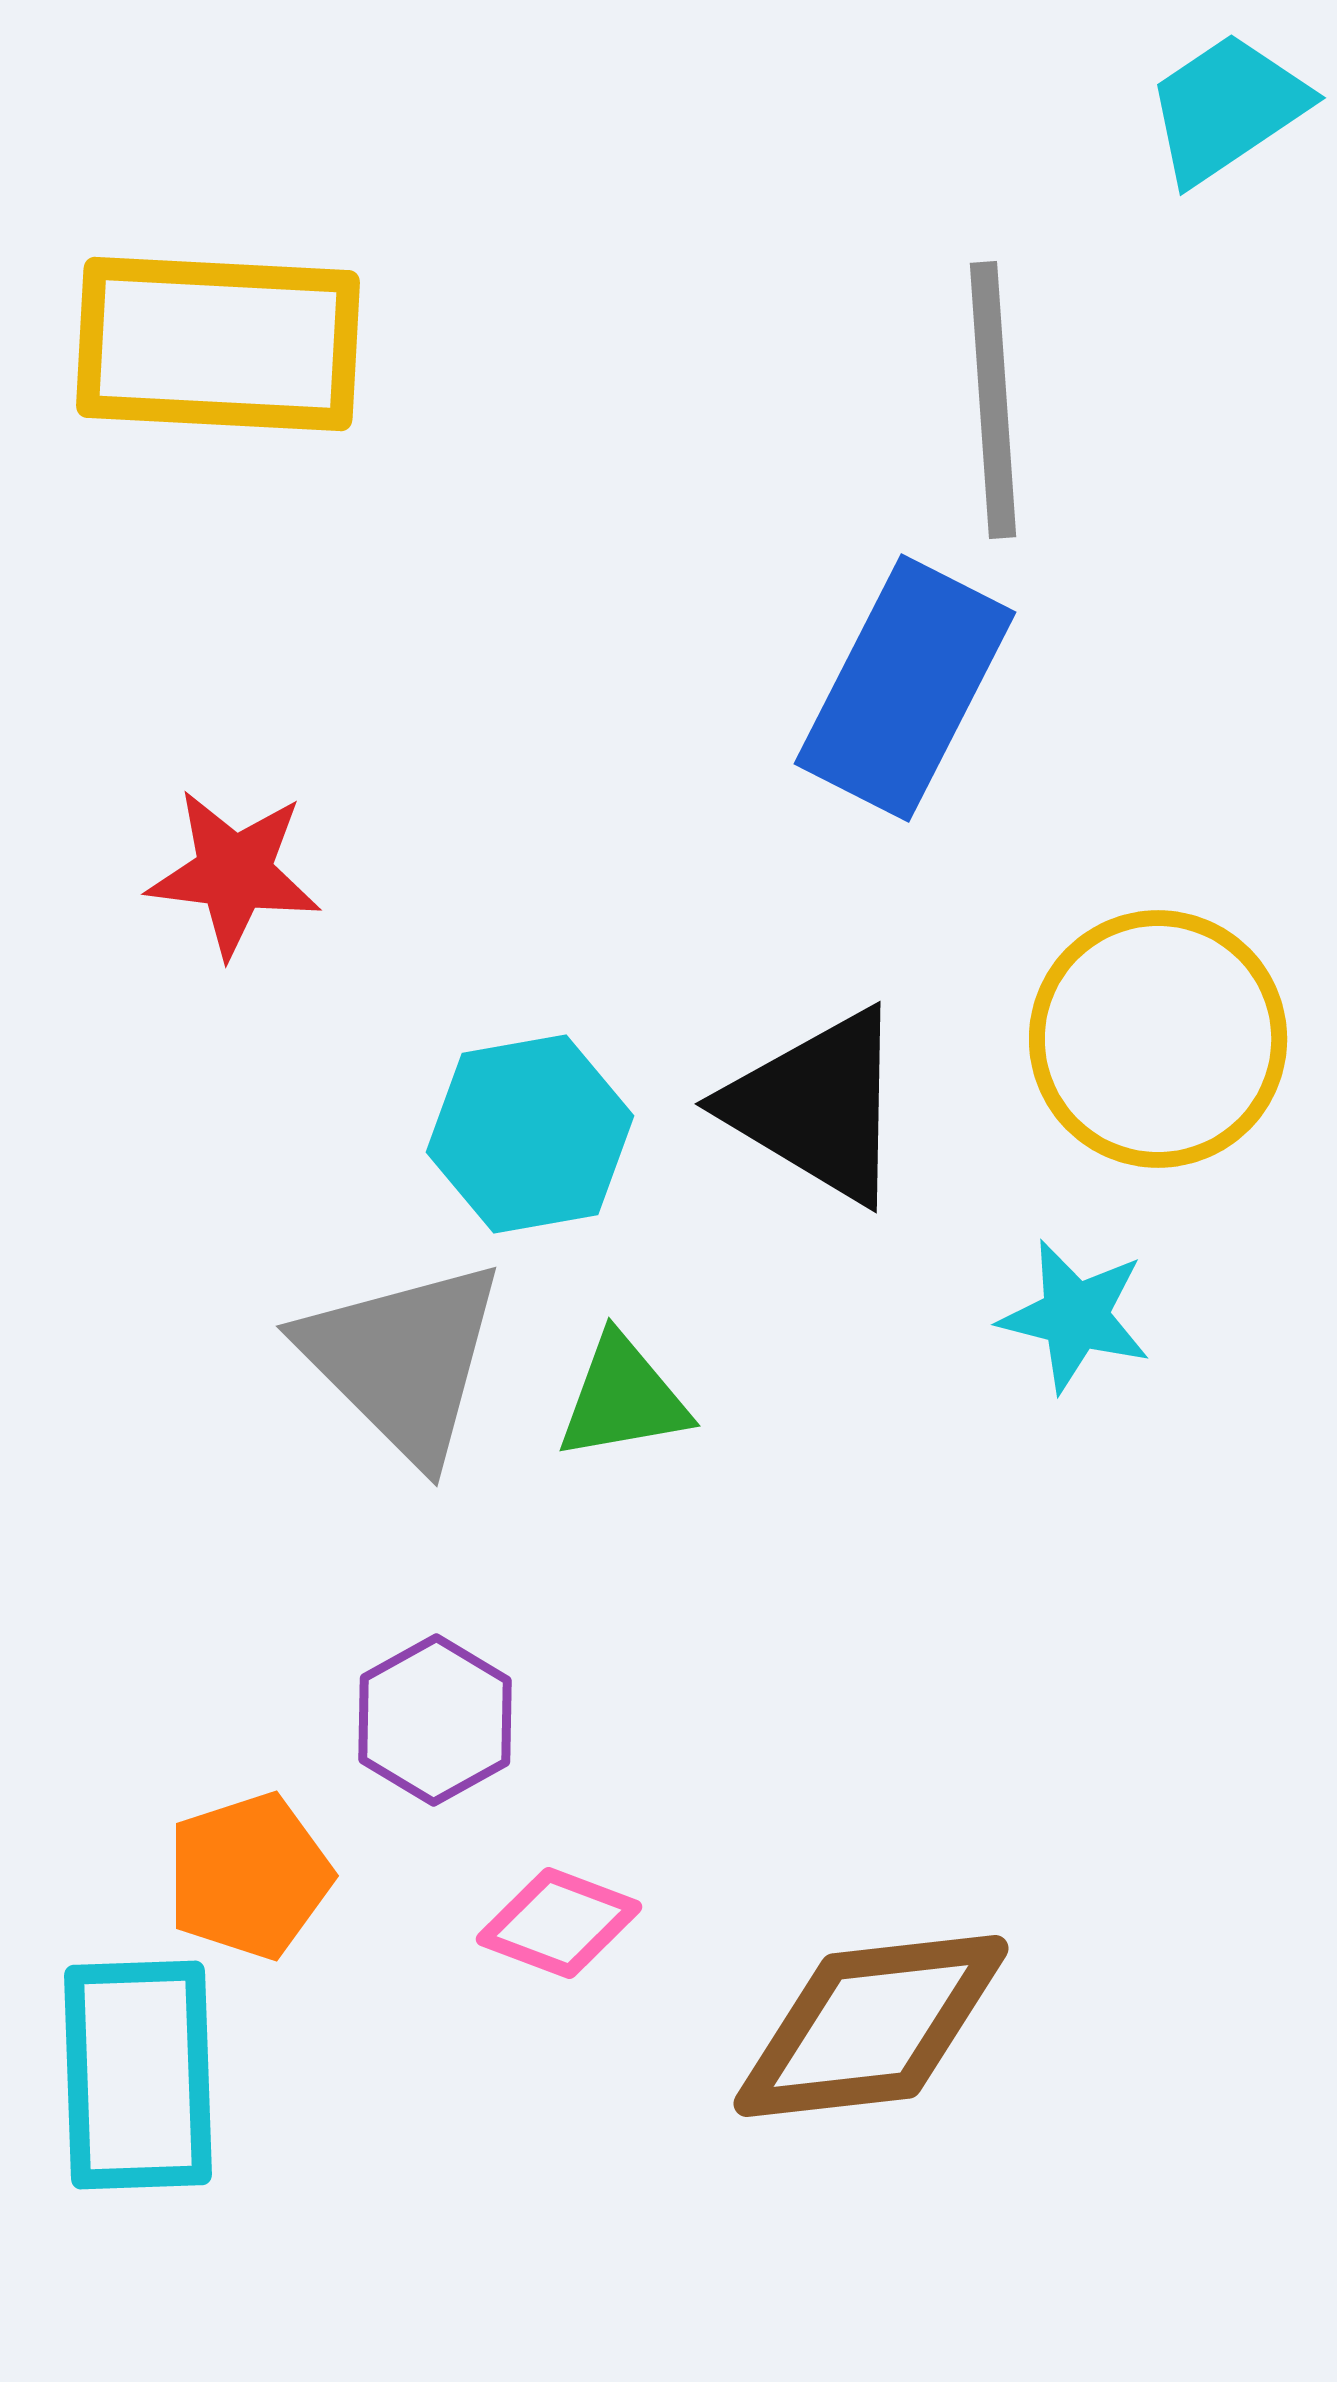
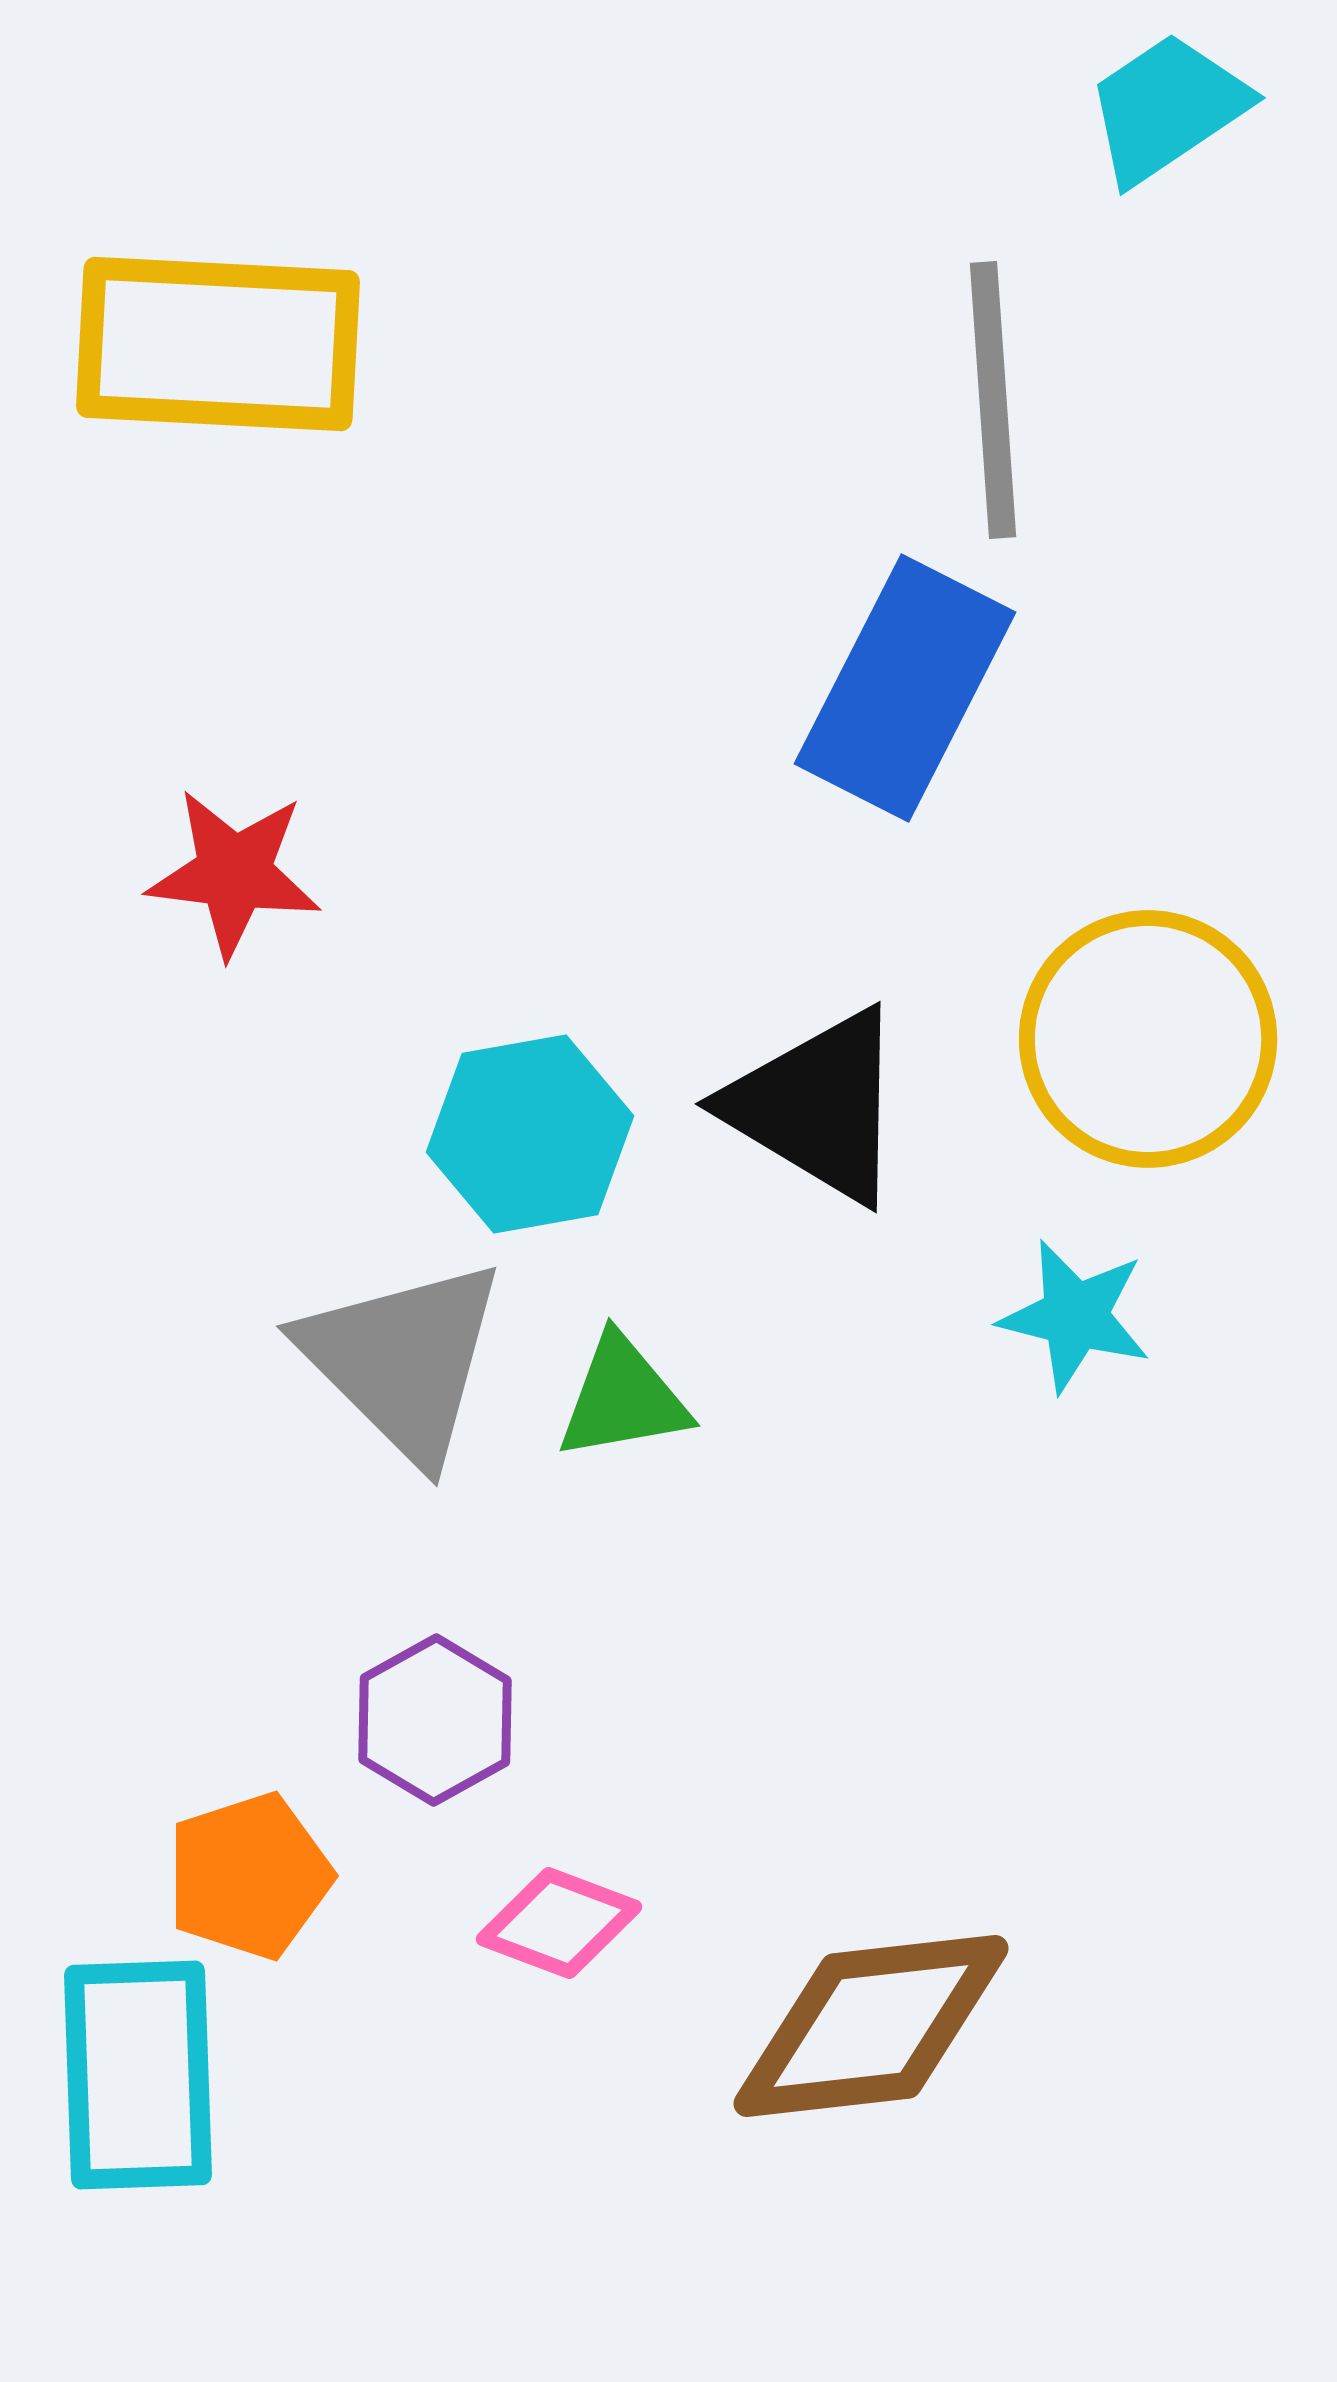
cyan trapezoid: moved 60 px left
yellow circle: moved 10 px left
